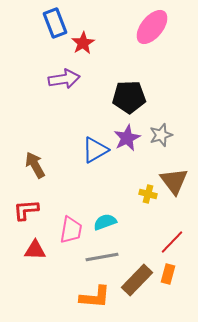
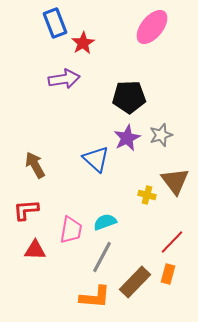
blue triangle: moved 1 px right, 9 px down; rotated 48 degrees counterclockwise
brown triangle: moved 1 px right
yellow cross: moved 1 px left, 1 px down
gray line: rotated 52 degrees counterclockwise
brown rectangle: moved 2 px left, 2 px down
